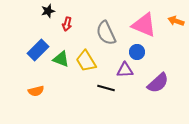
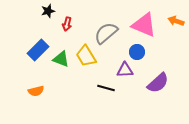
gray semicircle: rotated 75 degrees clockwise
yellow trapezoid: moved 5 px up
